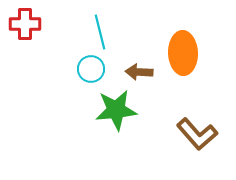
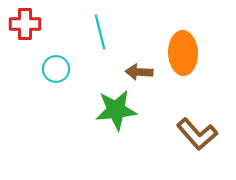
cyan circle: moved 35 px left
